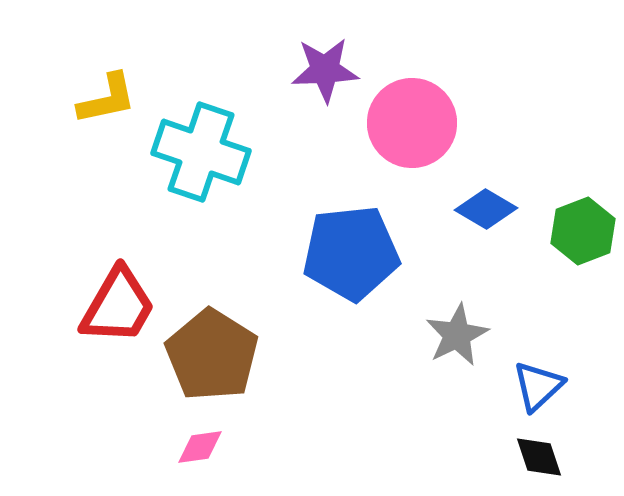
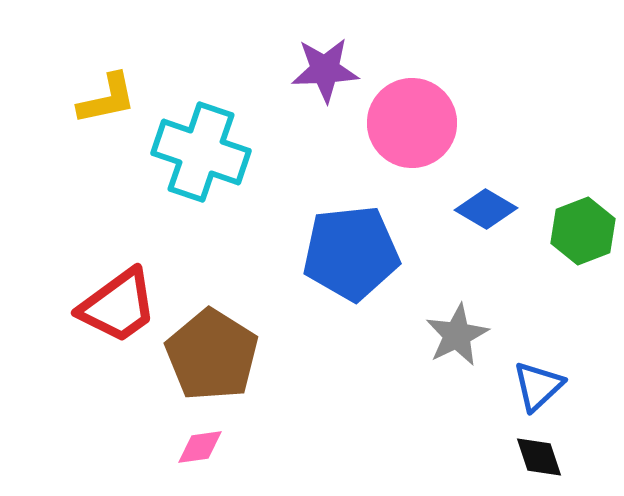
red trapezoid: rotated 24 degrees clockwise
